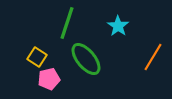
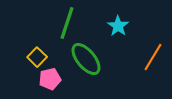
yellow square: rotated 12 degrees clockwise
pink pentagon: moved 1 px right
